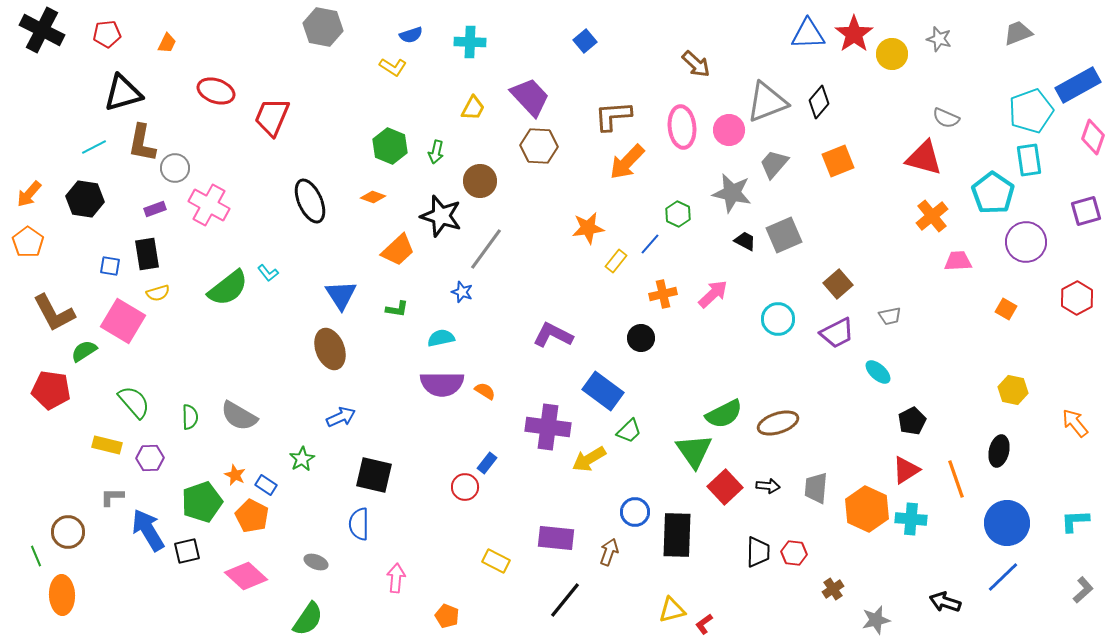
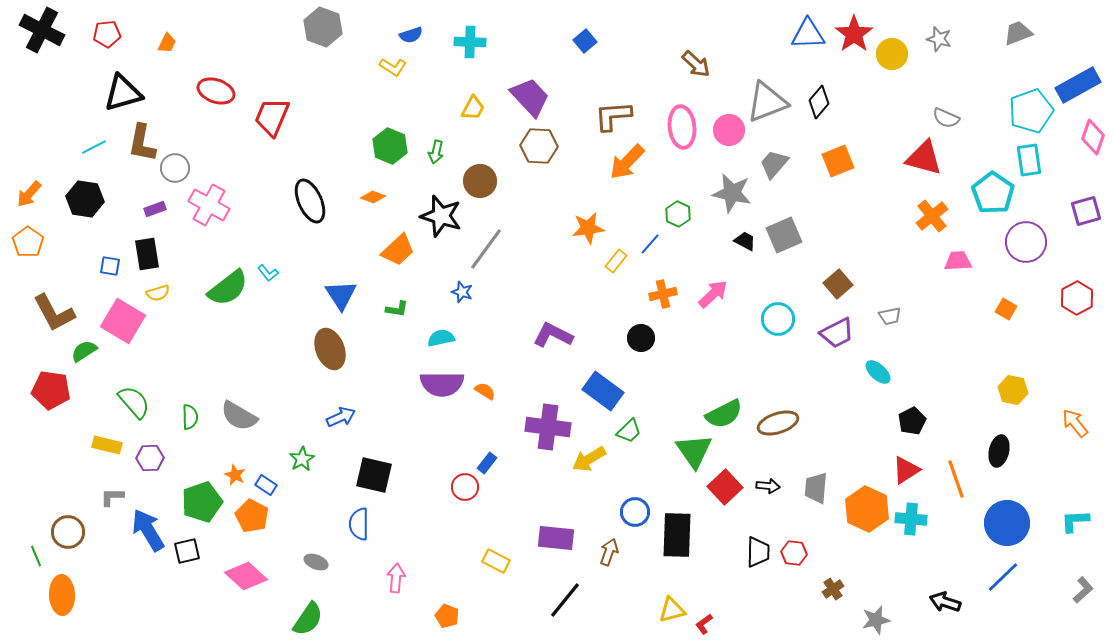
gray hexagon at (323, 27): rotated 9 degrees clockwise
